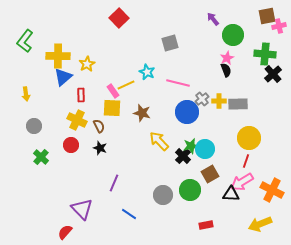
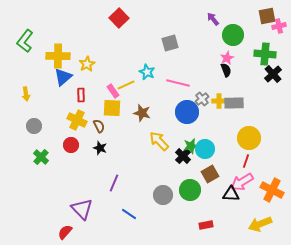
gray rectangle at (238, 104): moved 4 px left, 1 px up
